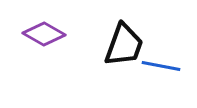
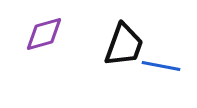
purple diamond: rotated 45 degrees counterclockwise
